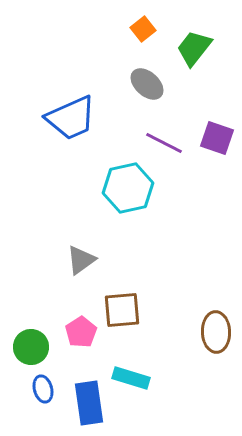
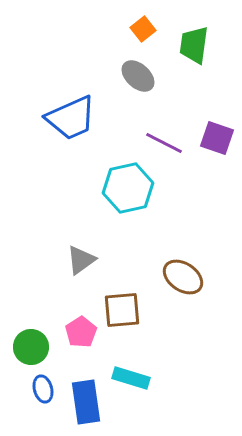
green trapezoid: moved 3 px up; rotated 30 degrees counterclockwise
gray ellipse: moved 9 px left, 8 px up
brown ellipse: moved 33 px left, 55 px up; rotated 54 degrees counterclockwise
blue rectangle: moved 3 px left, 1 px up
